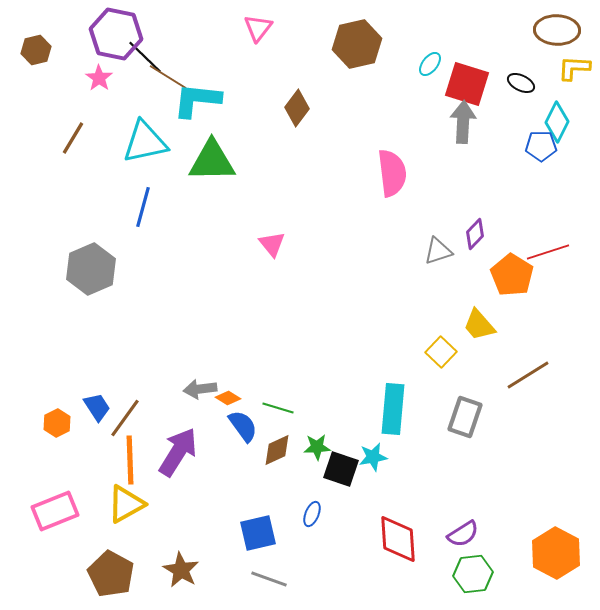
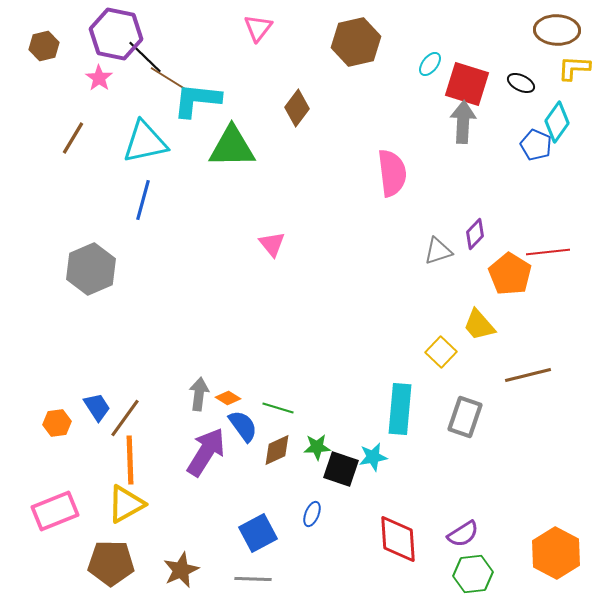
brown hexagon at (357, 44): moved 1 px left, 2 px up
brown hexagon at (36, 50): moved 8 px right, 4 px up
brown line at (168, 77): moved 1 px right, 2 px down
cyan diamond at (557, 122): rotated 9 degrees clockwise
blue pentagon at (541, 146): moved 5 px left, 1 px up; rotated 24 degrees clockwise
green triangle at (212, 161): moved 20 px right, 14 px up
blue line at (143, 207): moved 7 px up
red line at (548, 252): rotated 12 degrees clockwise
orange pentagon at (512, 275): moved 2 px left, 1 px up
brown line at (528, 375): rotated 18 degrees clockwise
gray arrow at (200, 389): moved 1 px left, 5 px down; rotated 104 degrees clockwise
cyan rectangle at (393, 409): moved 7 px right
orange hexagon at (57, 423): rotated 20 degrees clockwise
purple arrow at (178, 452): moved 28 px right
blue square at (258, 533): rotated 15 degrees counterclockwise
brown star at (181, 570): rotated 18 degrees clockwise
brown pentagon at (111, 574): moved 11 px up; rotated 27 degrees counterclockwise
gray line at (269, 579): moved 16 px left; rotated 18 degrees counterclockwise
